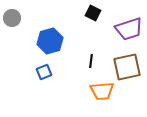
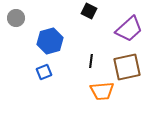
black square: moved 4 px left, 2 px up
gray circle: moved 4 px right
purple trapezoid: rotated 24 degrees counterclockwise
